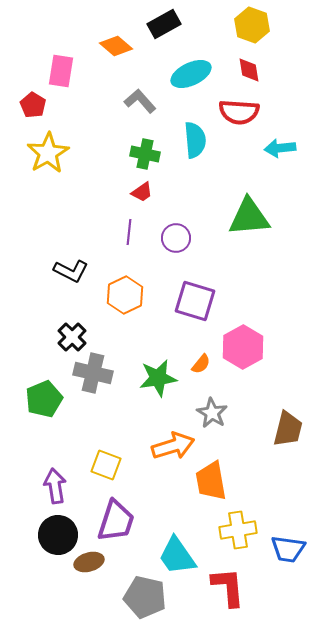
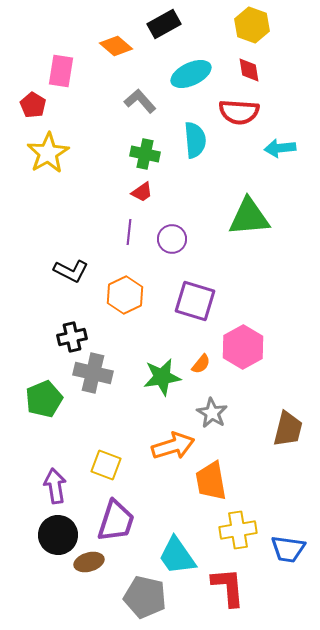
purple circle: moved 4 px left, 1 px down
black cross: rotated 32 degrees clockwise
green star: moved 4 px right, 1 px up
